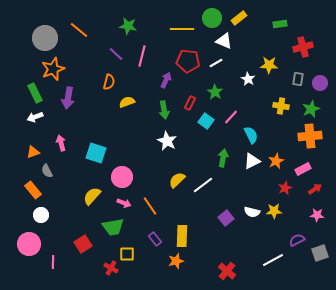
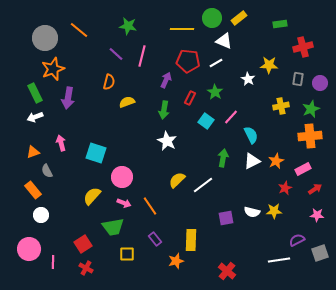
red rectangle at (190, 103): moved 5 px up
yellow cross at (281, 106): rotated 21 degrees counterclockwise
green arrow at (164, 110): rotated 18 degrees clockwise
purple square at (226, 218): rotated 28 degrees clockwise
yellow rectangle at (182, 236): moved 9 px right, 4 px down
pink circle at (29, 244): moved 5 px down
white line at (273, 260): moved 6 px right; rotated 20 degrees clockwise
red cross at (111, 268): moved 25 px left
